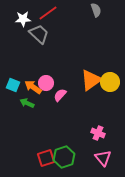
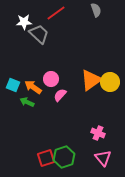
red line: moved 8 px right
white star: moved 1 px right, 3 px down
pink circle: moved 5 px right, 4 px up
green arrow: moved 1 px up
